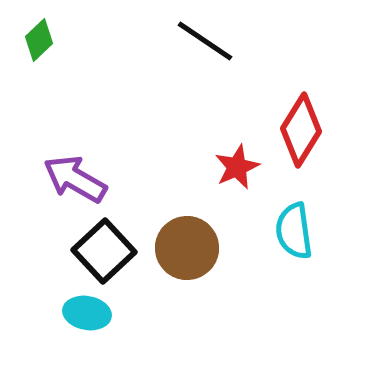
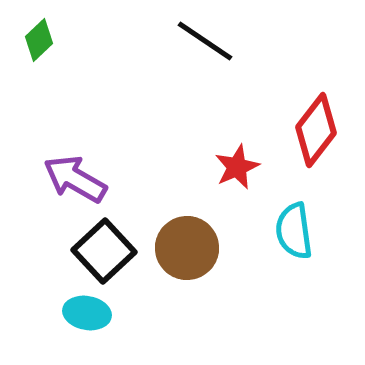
red diamond: moved 15 px right; rotated 6 degrees clockwise
